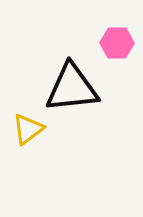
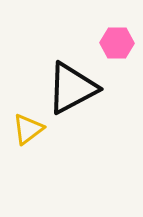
black triangle: rotated 22 degrees counterclockwise
